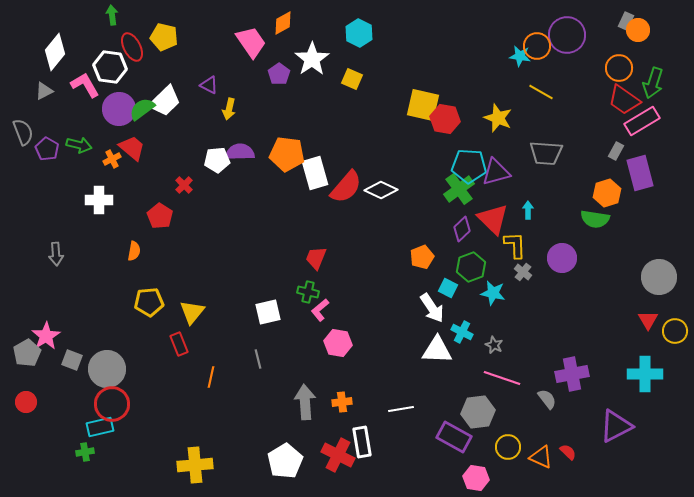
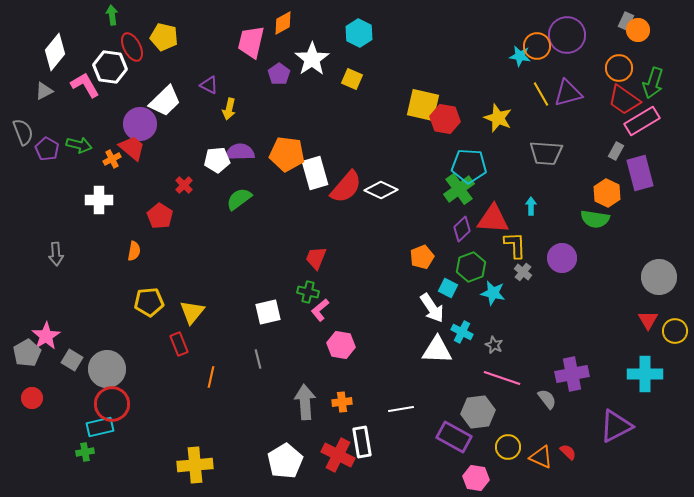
pink trapezoid at (251, 42): rotated 132 degrees counterclockwise
yellow line at (541, 92): moved 2 px down; rotated 30 degrees clockwise
purple circle at (119, 109): moved 21 px right, 15 px down
green semicircle at (142, 109): moved 97 px right, 90 px down
purple triangle at (496, 172): moved 72 px right, 79 px up
orange hexagon at (607, 193): rotated 16 degrees counterclockwise
cyan arrow at (528, 210): moved 3 px right, 4 px up
red triangle at (493, 219): rotated 40 degrees counterclockwise
pink hexagon at (338, 343): moved 3 px right, 2 px down
gray square at (72, 360): rotated 10 degrees clockwise
red circle at (26, 402): moved 6 px right, 4 px up
